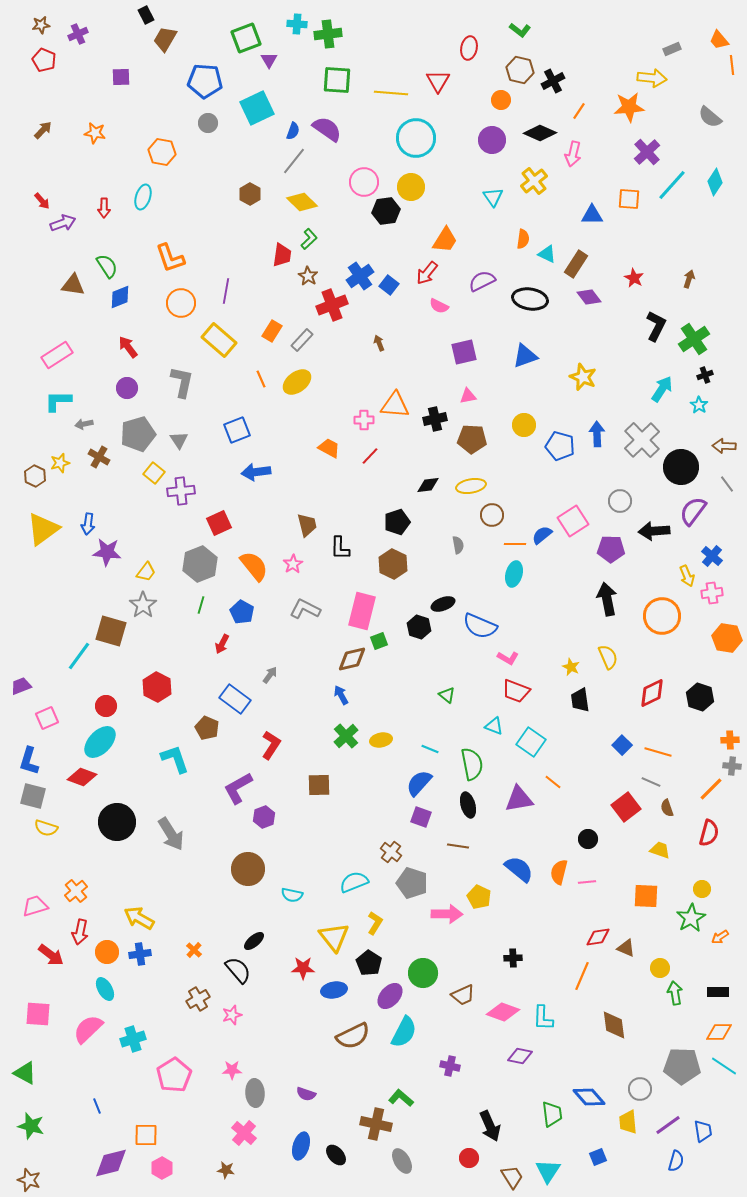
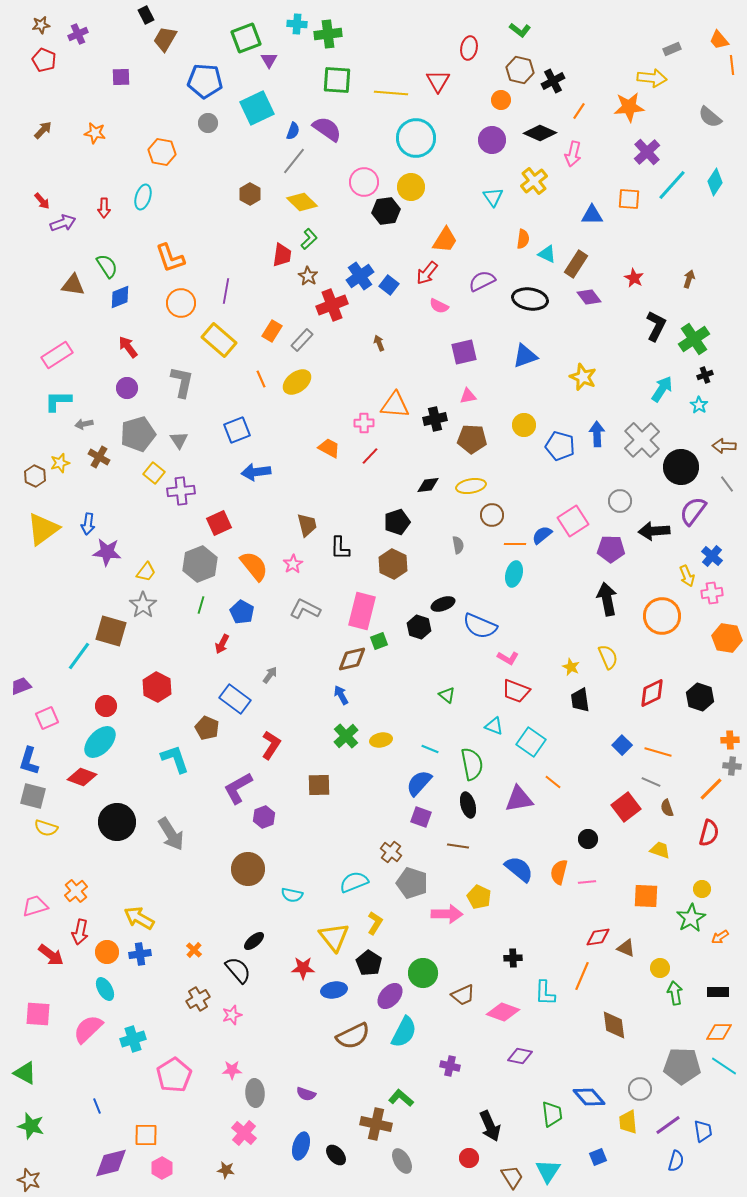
pink cross at (364, 420): moved 3 px down
cyan L-shape at (543, 1018): moved 2 px right, 25 px up
